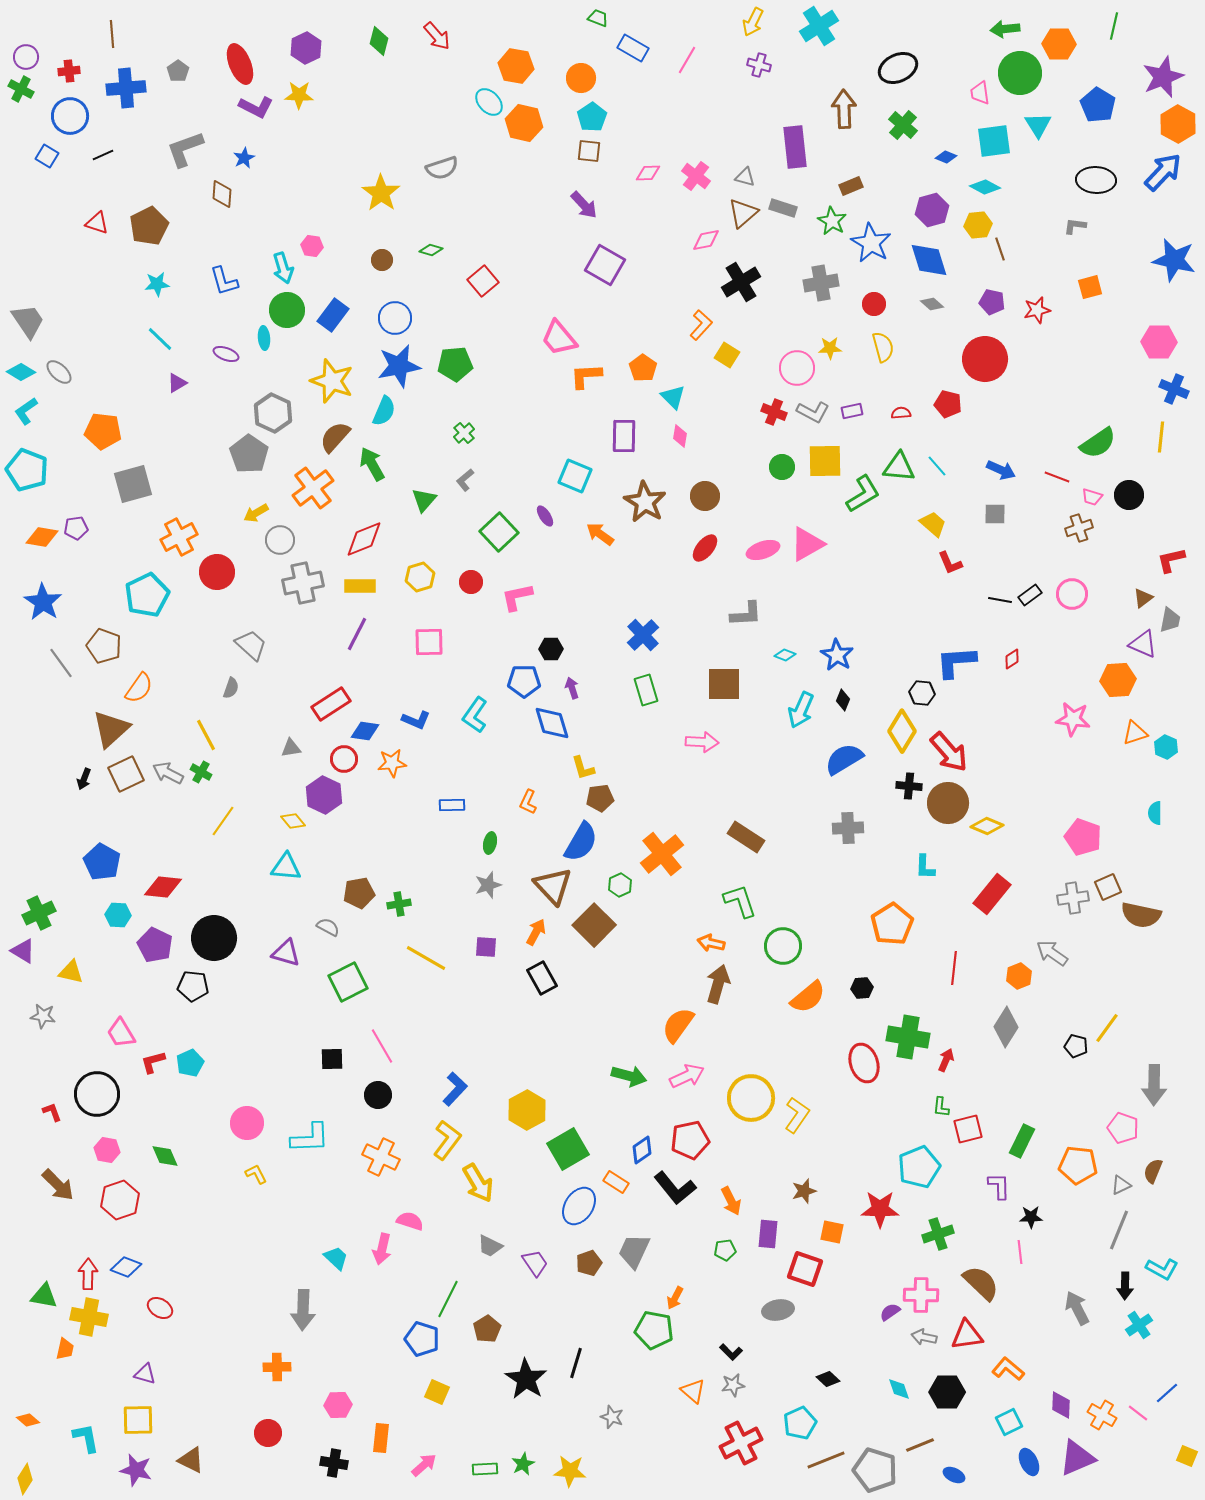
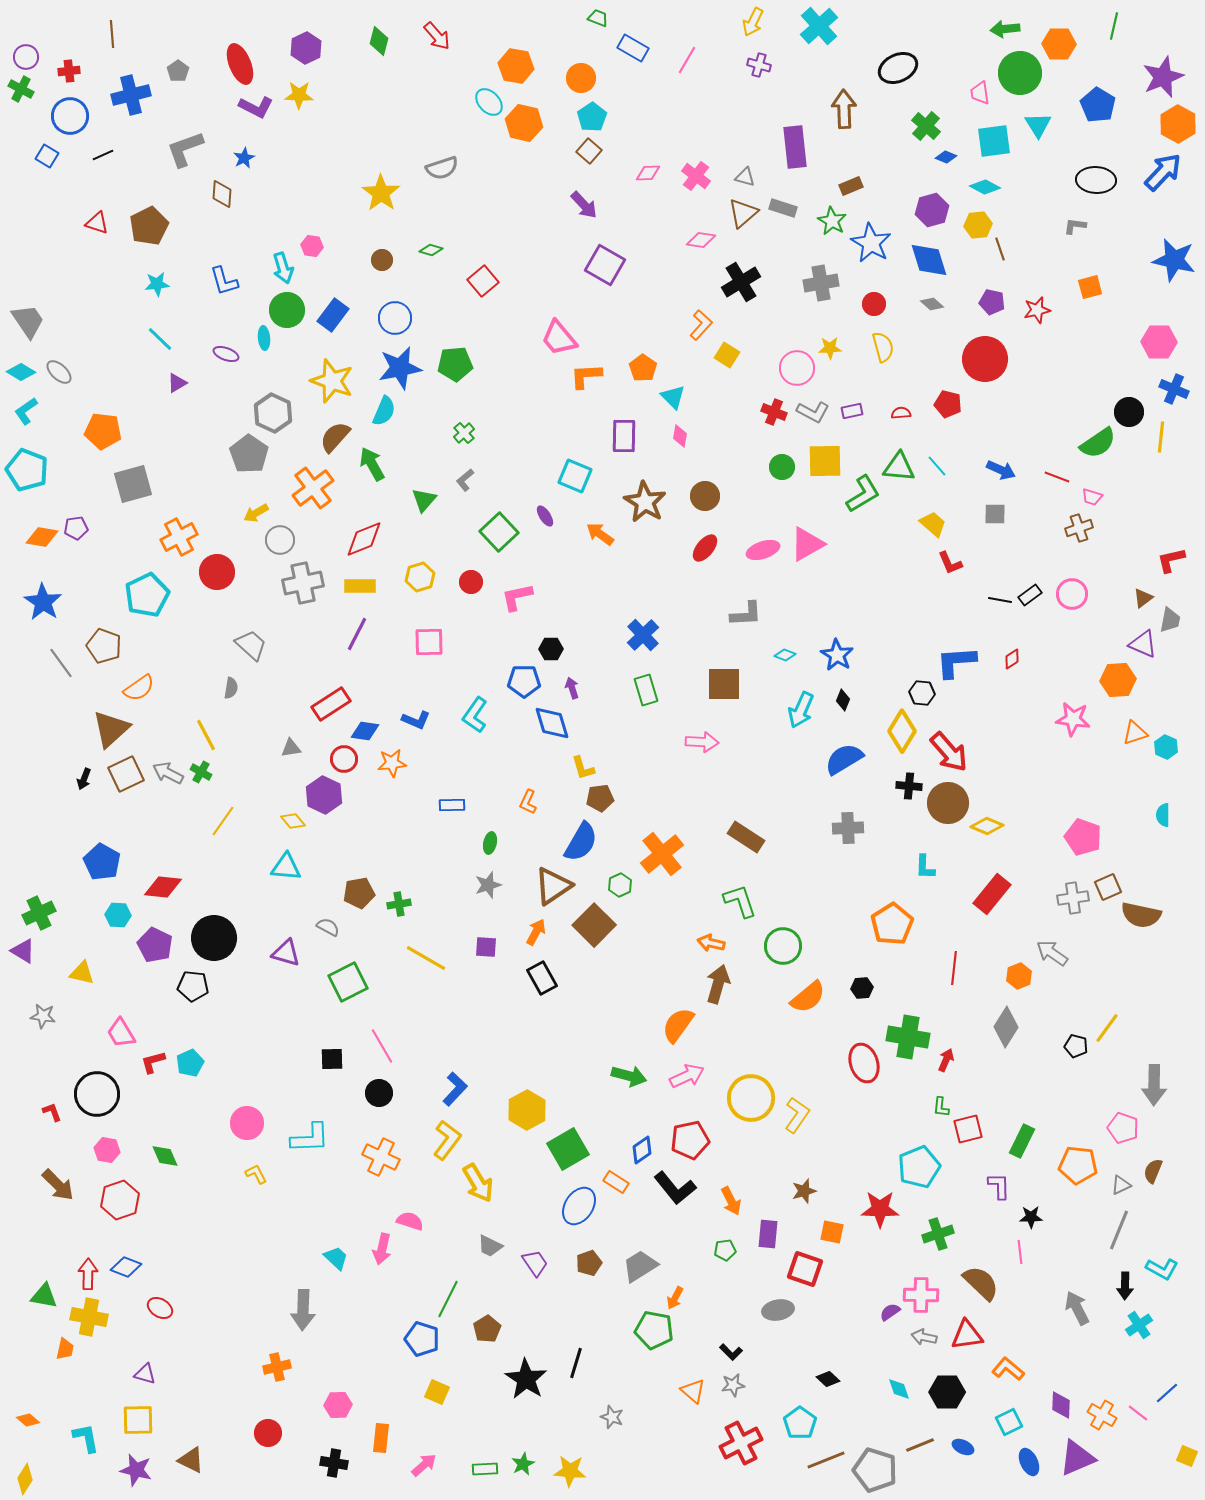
cyan cross at (819, 26): rotated 9 degrees counterclockwise
blue cross at (126, 88): moved 5 px right, 7 px down; rotated 9 degrees counterclockwise
green cross at (903, 125): moved 23 px right, 1 px down
brown square at (589, 151): rotated 35 degrees clockwise
pink diamond at (706, 240): moved 5 px left; rotated 20 degrees clockwise
blue star at (399, 366): moved 1 px right, 2 px down
black circle at (1129, 495): moved 83 px up
orange semicircle at (139, 688): rotated 20 degrees clockwise
gray semicircle at (231, 688): rotated 10 degrees counterclockwise
cyan semicircle at (1155, 813): moved 8 px right, 2 px down
brown triangle at (553, 886): rotated 39 degrees clockwise
yellow triangle at (71, 972): moved 11 px right, 1 px down
black circle at (378, 1095): moved 1 px right, 2 px up
gray trapezoid at (634, 1251): moved 6 px right, 15 px down; rotated 33 degrees clockwise
orange cross at (277, 1367): rotated 12 degrees counterclockwise
cyan pentagon at (800, 1423): rotated 12 degrees counterclockwise
blue ellipse at (954, 1475): moved 9 px right, 28 px up
